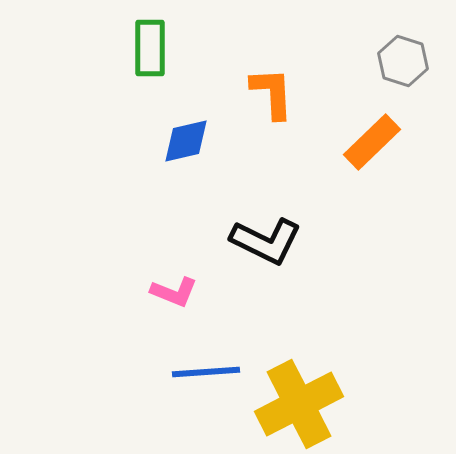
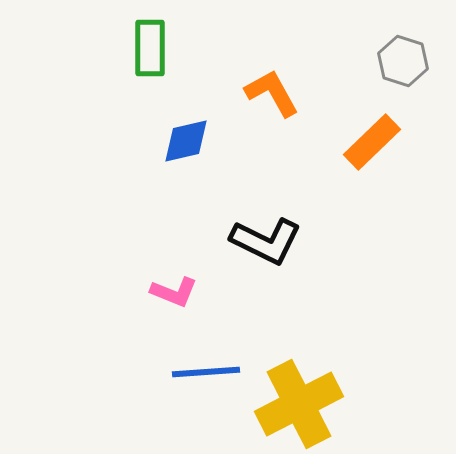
orange L-shape: rotated 26 degrees counterclockwise
